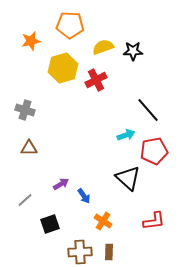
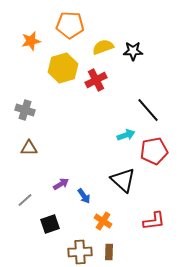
black triangle: moved 5 px left, 2 px down
